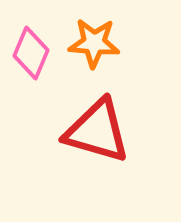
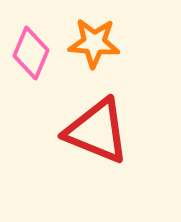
red triangle: rotated 6 degrees clockwise
